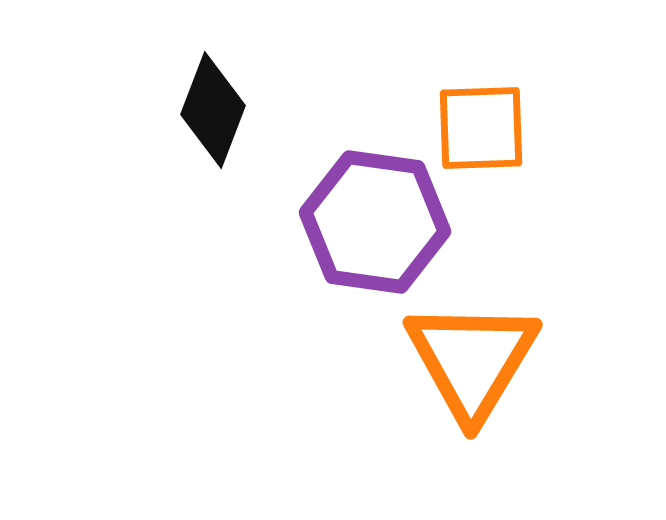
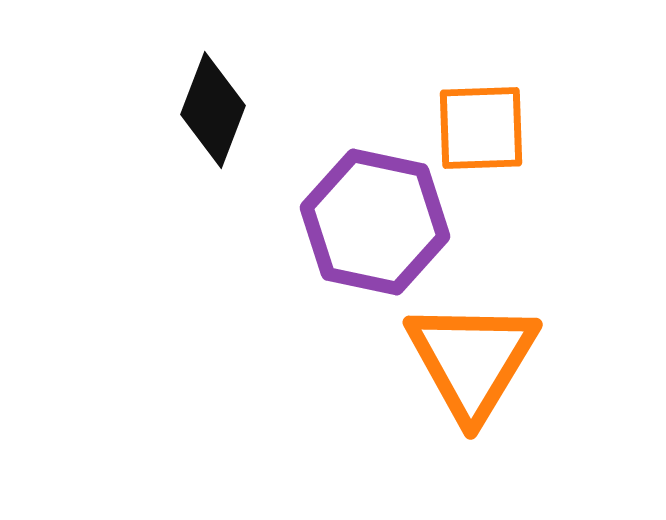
purple hexagon: rotated 4 degrees clockwise
